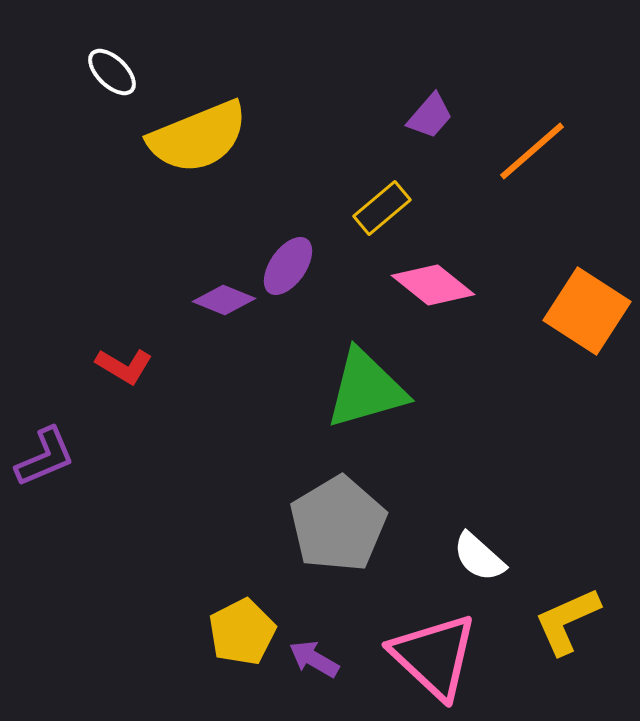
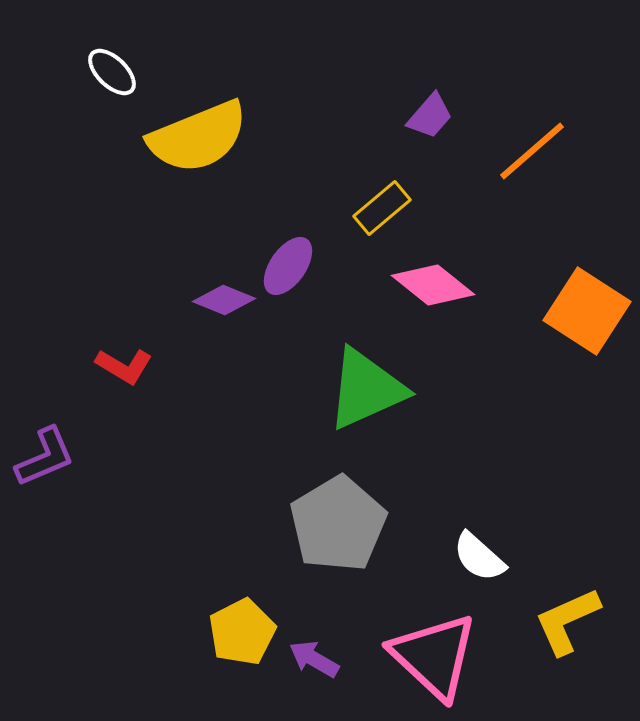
green triangle: rotated 8 degrees counterclockwise
